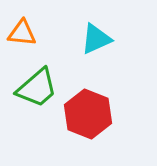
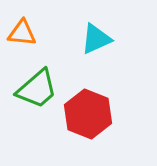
green trapezoid: moved 1 px down
